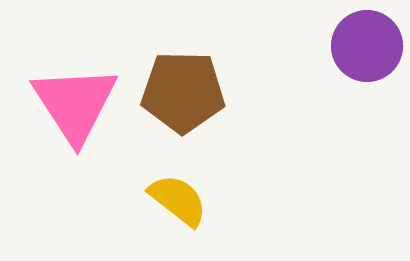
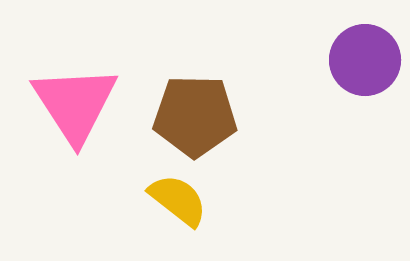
purple circle: moved 2 px left, 14 px down
brown pentagon: moved 12 px right, 24 px down
